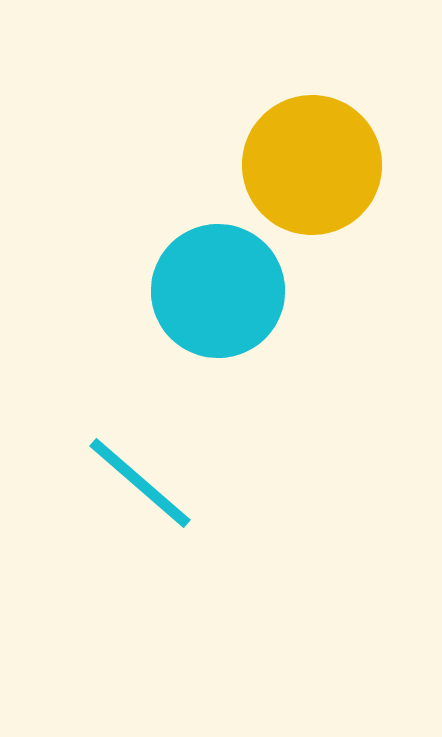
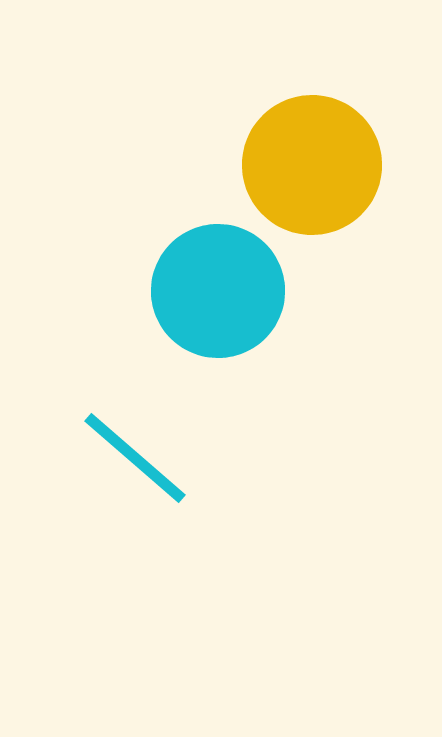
cyan line: moved 5 px left, 25 px up
